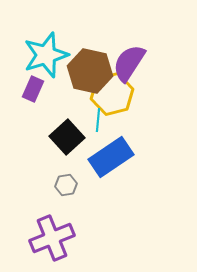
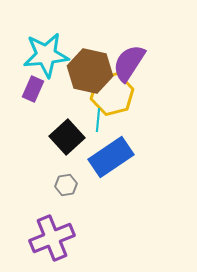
cyan star: rotated 12 degrees clockwise
